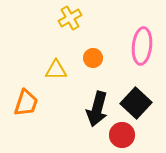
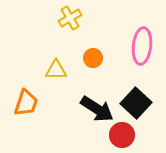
black arrow: rotated 72 degrees counterclockwise
